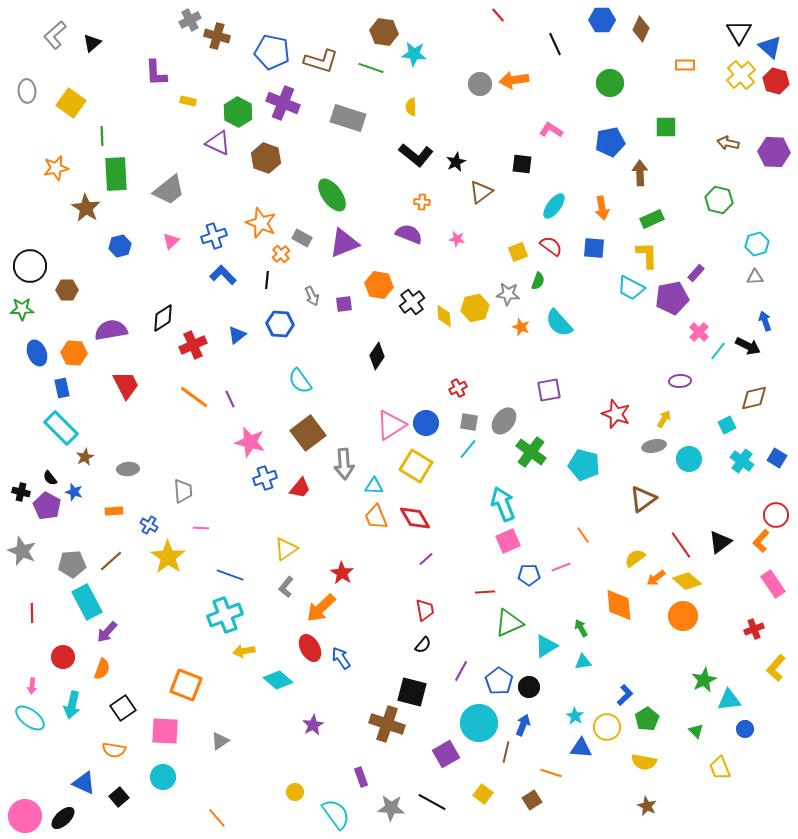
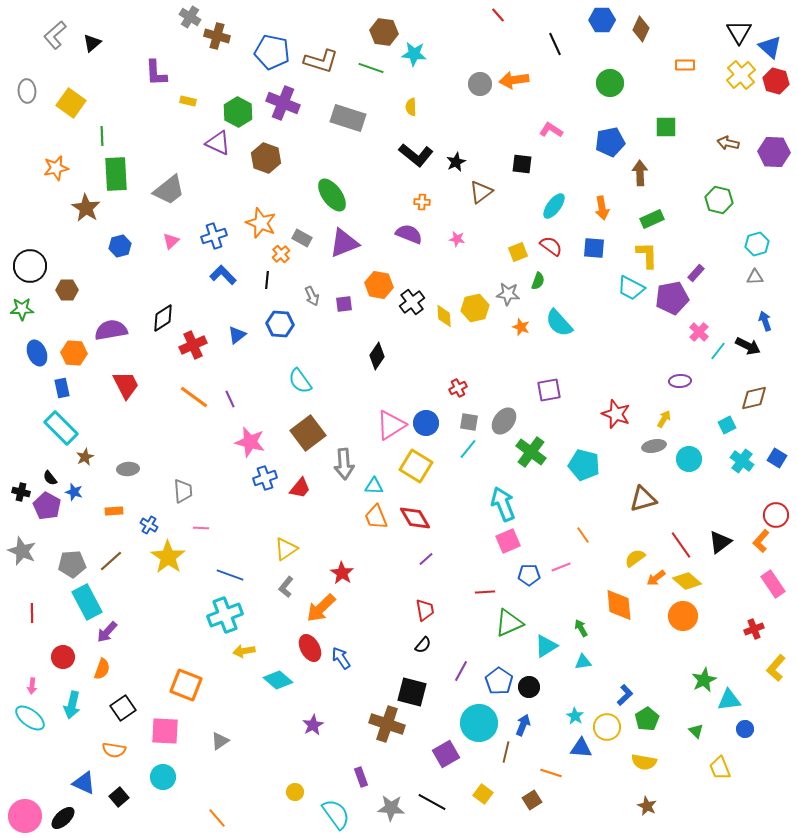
gray cross at (190, 20): moved 3 px up; rotated 30 degrees counterclockwise
brown triangle at (643, 499): rotated 20 degrees clockwise
